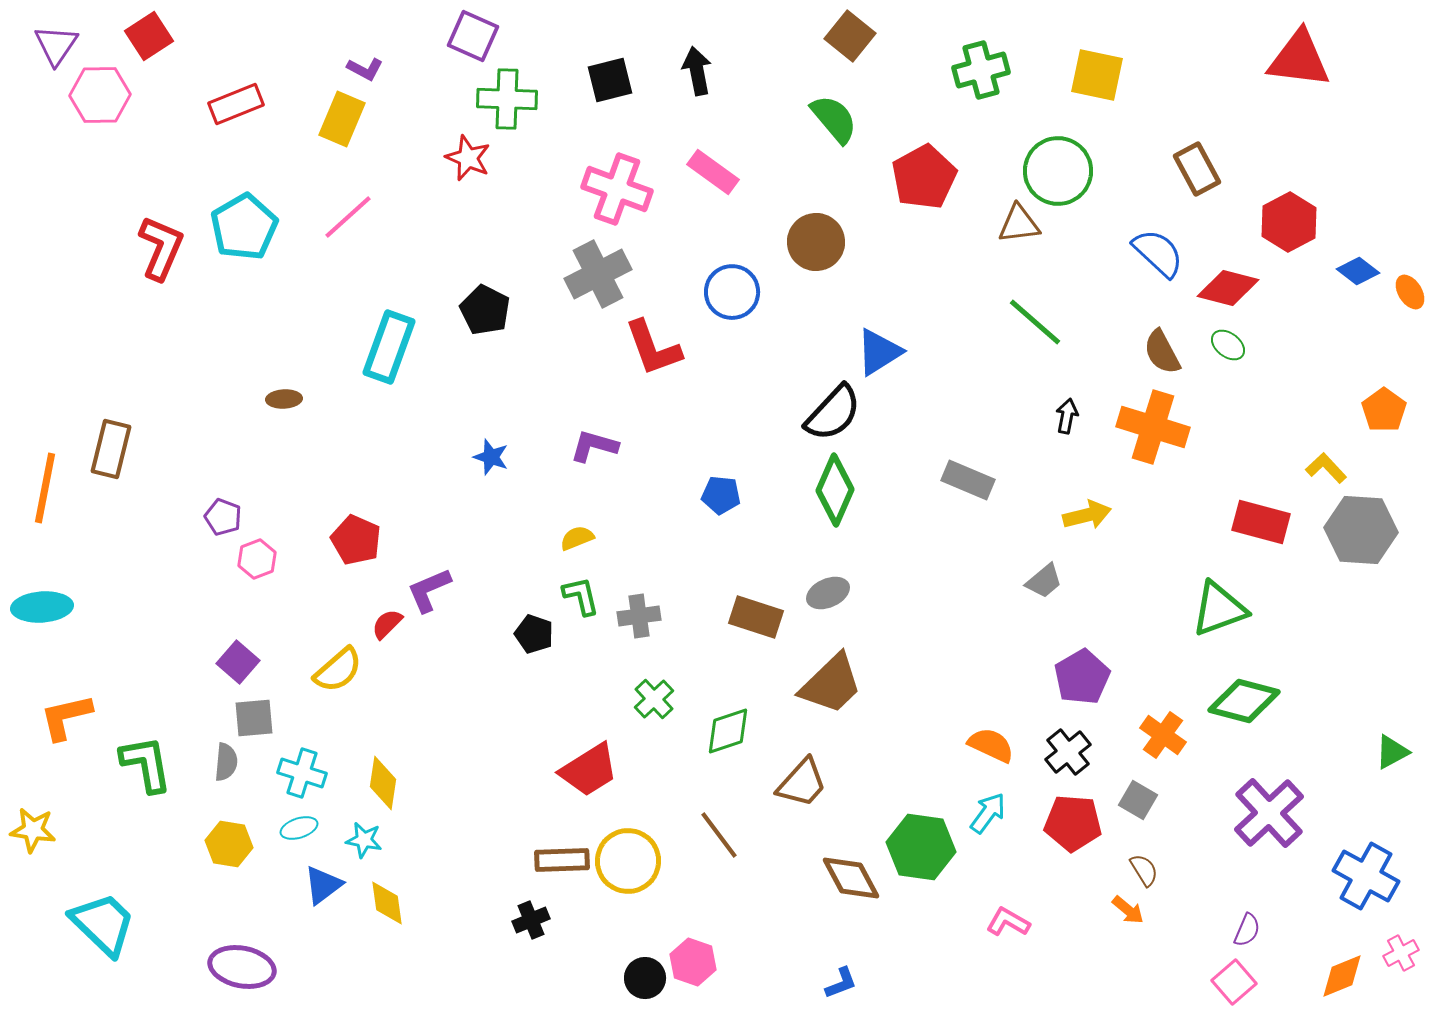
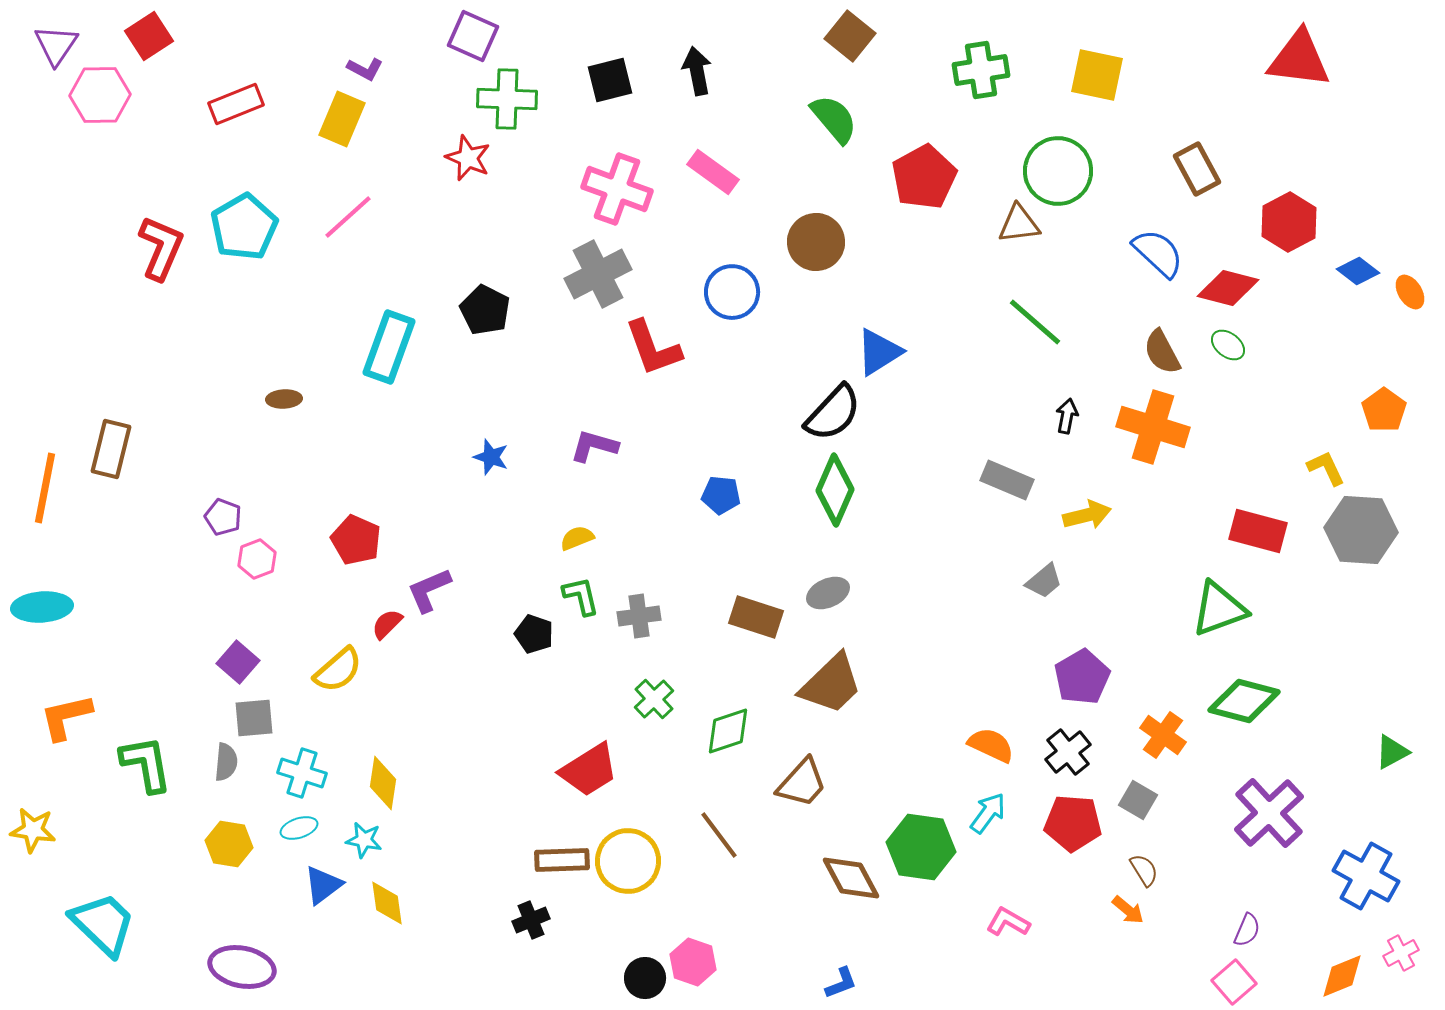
green cross at (981, 70): rotated 6 degrees clockwise
yellow L-shape at (1326, 468): rotated 18 degrees clockwise
gray rectangle at (968, 480): moved 39 px right
red rectangle at (1261, 522): moved 3 px left, 9 px down
